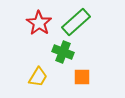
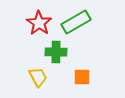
green rectangle: rotated 12 degrees clockwise
green cross: moved 7 px left; rotated 20 degrees counterclockwise
yellow trapezoid: rotated 60 degrees counterclockwise
